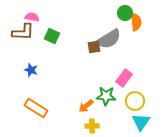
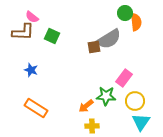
pink semicircle: rotated 152 degrees counterclockwise
